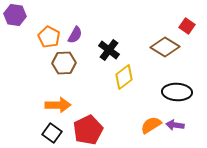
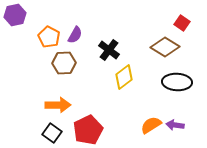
purple hexagon: rotated 20 degrees counterclockwise
red square: moved 5 px left, 3 px up
black ellipse: moved 10 px up
